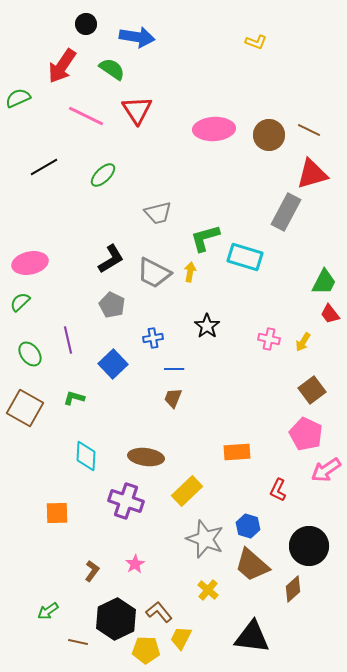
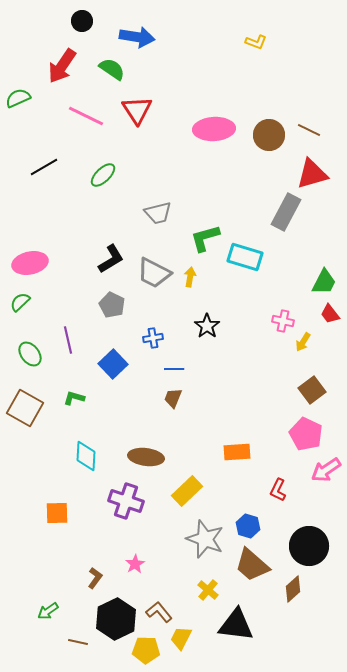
black circle at (86, 24): moved 4 px left, 3 px up
yellow arrow at (190, 272): moved 5 px down
pink cross at (269, 339): moved 14 px right, 18 px up
brown L-shape at (92, 571): moved 3 px right, 7 px down
black triangle at (252, 637): moved 16 px left, 12 px up
